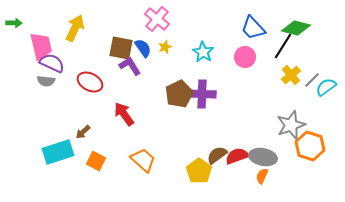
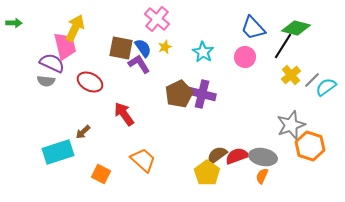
pink trapezoid: moved 24 px right
purple L-shape: moved 9 px right, 2 px up
purple cross: rotated 12 degrees clockwise
orange square: moved 5 px right, 13 px down
yellow pentagon: moved 8 px right, 2 px down
